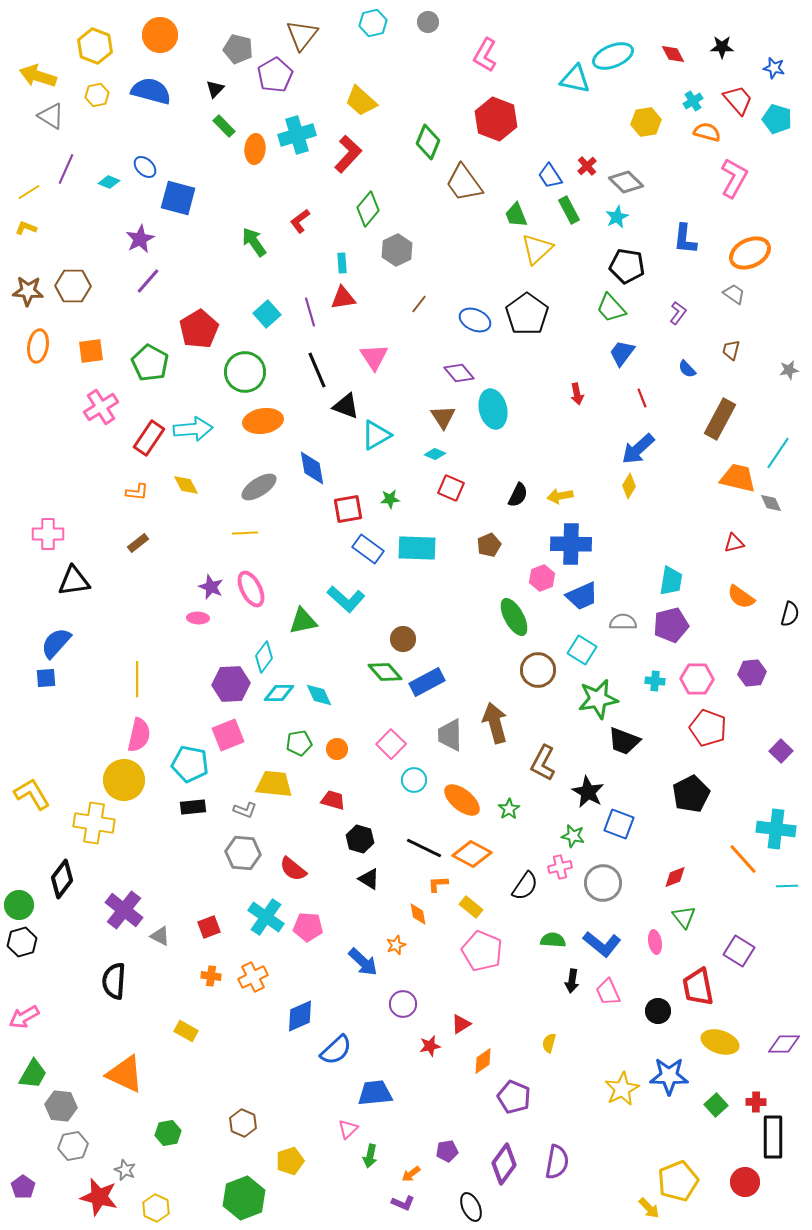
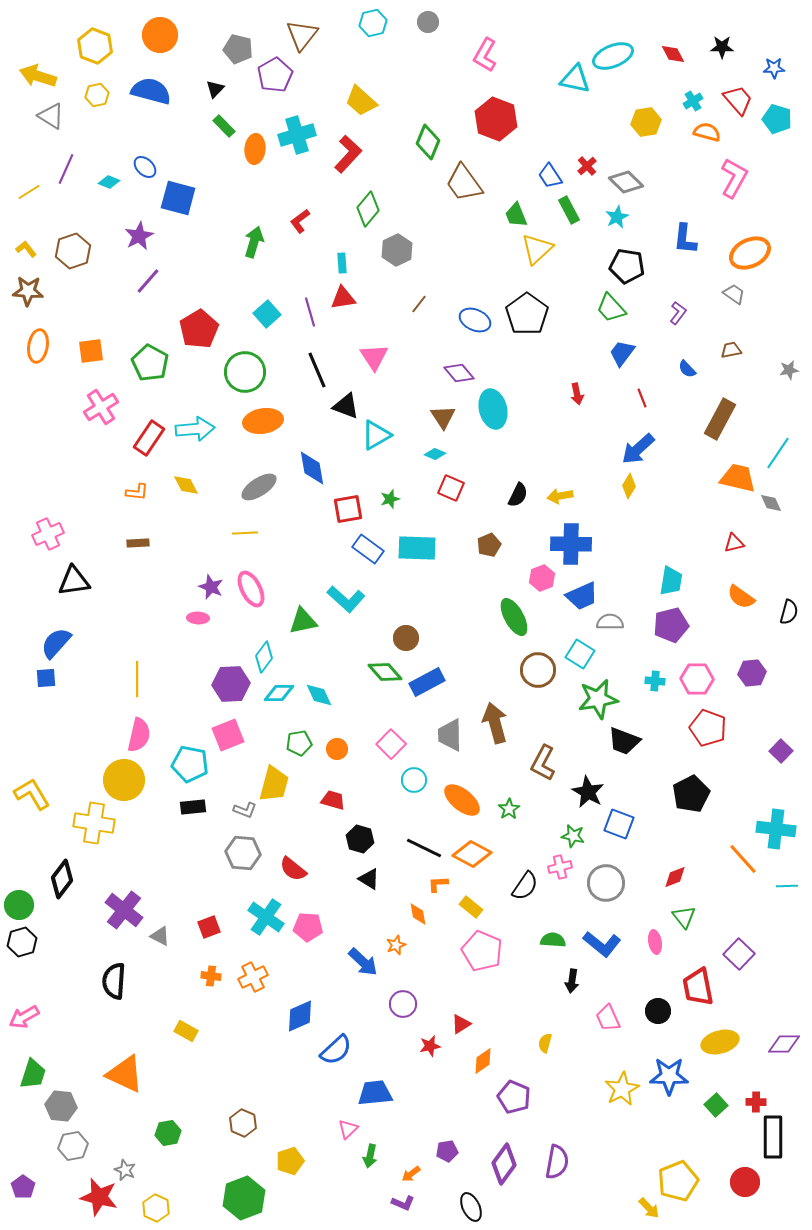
blue star at (774, 68): rotated 15 degrees counterclockwise
yellow L-shape at (26, 228): moved 21 px down; rotated 30 degrees clockwise
purple star at (140, 239): moved 1 px left, 3 px up
green arrow at (254, 242): rotated 52 degrees clockwise
brown hexagon at (73, 286): moved 35 px up; rotated 20 degrees counterclockwise
brown trapezoid at (731, 350): rotated 65 degrees clockwise
cyan arrow at (193, 429): moved 2 px right
green star at (390, 499): rotated 12 degrees counterclockwise
pink cross at (48, 534): rotated 24 degrees counterclockwise
brown rectangle at (138, 543): rotated 35 degrees clockwise
black semicircle at (790, 614): moved 1 px left, 2 px up
gray semicircle at (623, 622): moved 13 px left
brown circle at (403, 639): moved 3 px right, 1 px up
cyan square at (582, 650): moved 2 px left, 4 px down
yellow trapezoid at (274, 784): rotated 99 degrees clockwise
gray circle at (603, 883): moved 3 px right
purple square at (739, 951): moved 3 px down; rotated 12 degrees clockwise
pink trapezoid at (608, 992): moved 26 px down
yellow ellipse at (720, 1042): rotated 33 degrees counterclockwise
yellow semicircle at (549, 1043): moved 4 px left
green trapezoid at (33, 1074): rotated 12 degrees counterclockwise
